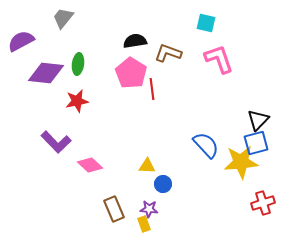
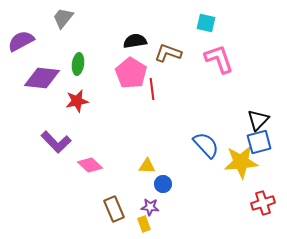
purple diamond: moved 4 px left, 5 px down
blue square: moved 3 px right, 1 px up
purple star: moved 1 px right, 2 px up
